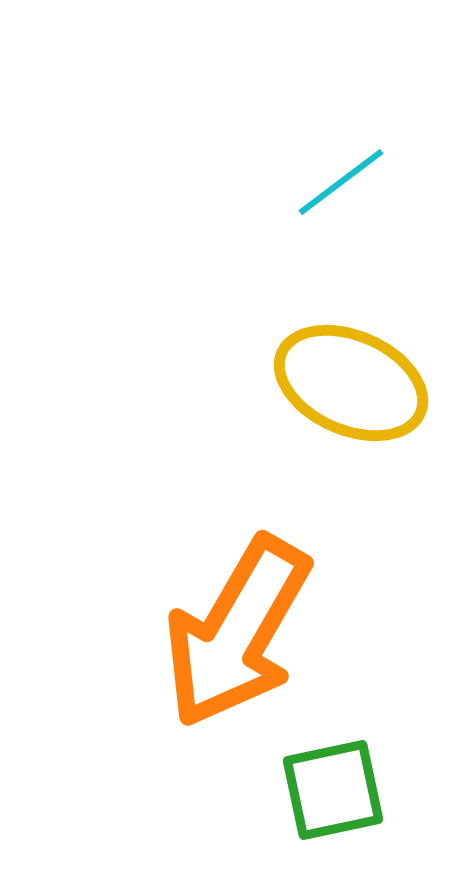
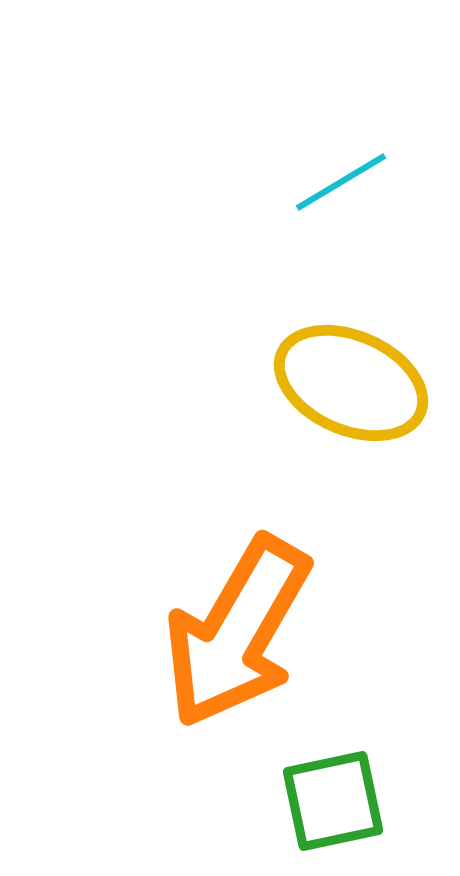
cyan line: rotated 6 degrees clockwise
green square: moved 11 px down
